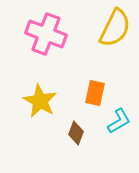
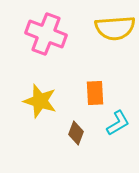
yellow semicircle: rotated 60 degrees clockwise
orange rectangle: rotated 15 degrees counterclockwise
yellow star: rotated 12 degrees counterclockwise
cyan L-shape: moved 1 px left, 2 px down
